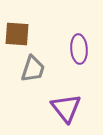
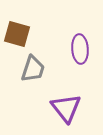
brown square: rotated 12 degrees clockwise
purple ellipse: moved 1 px right
